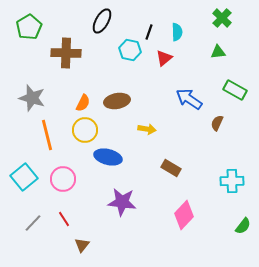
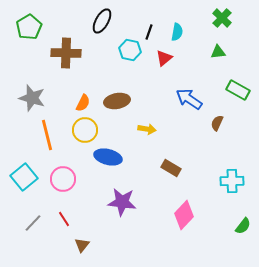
cyan semicircle: rotated 12 degrees clockwise
green rectangle: moved 3 px right
